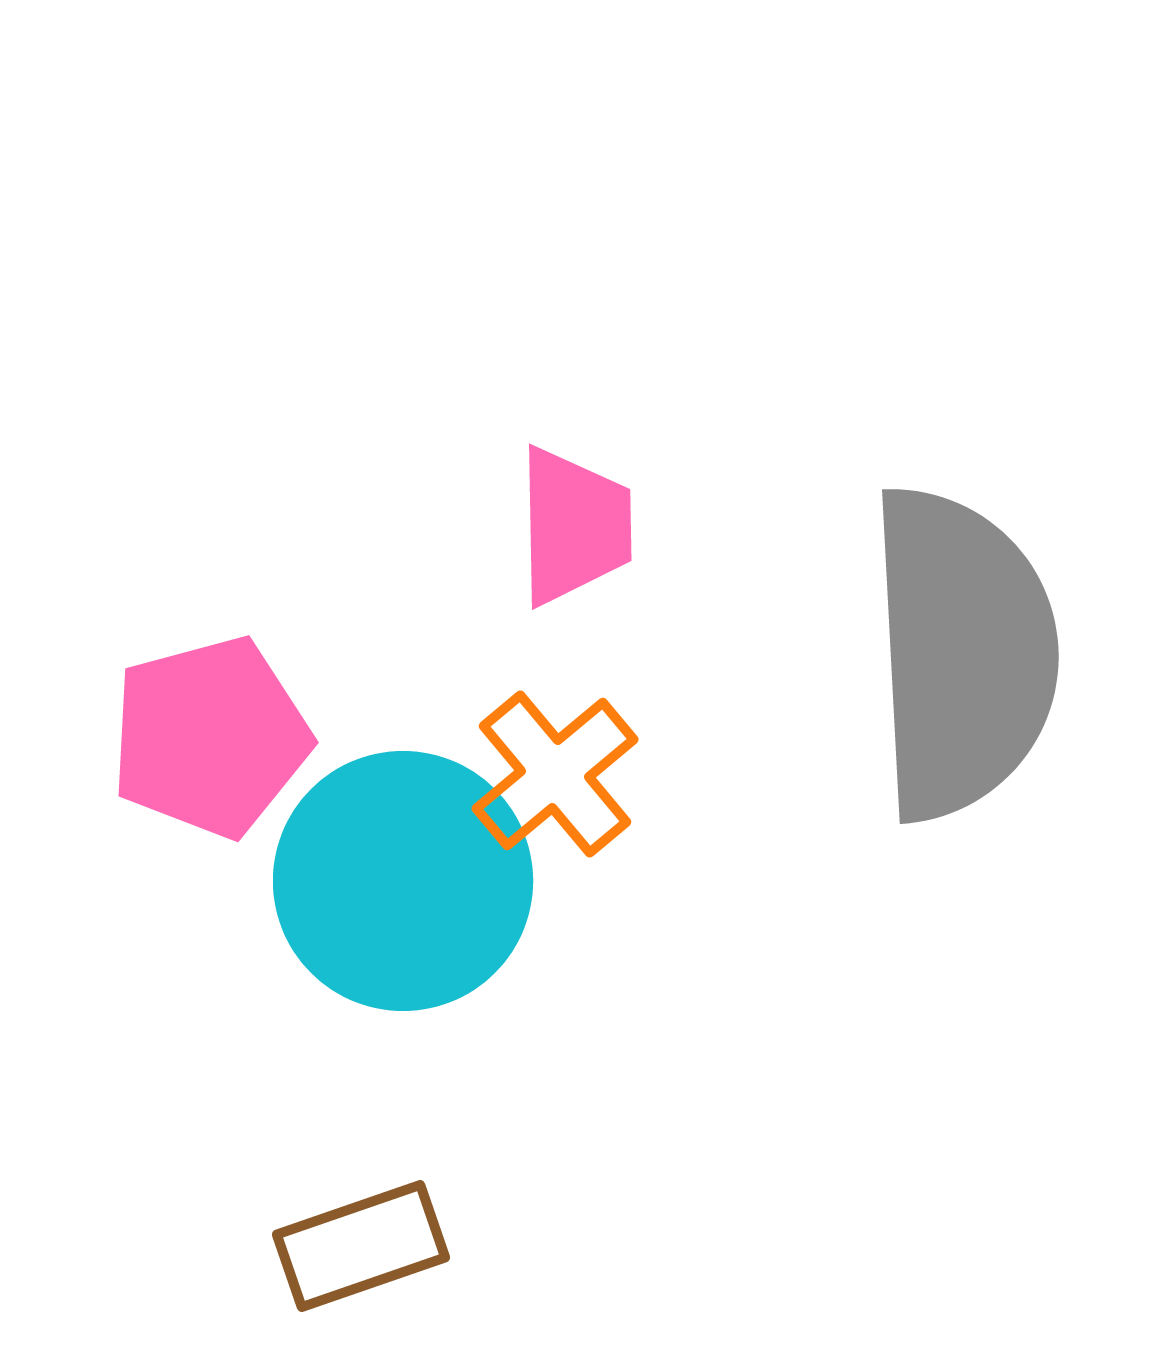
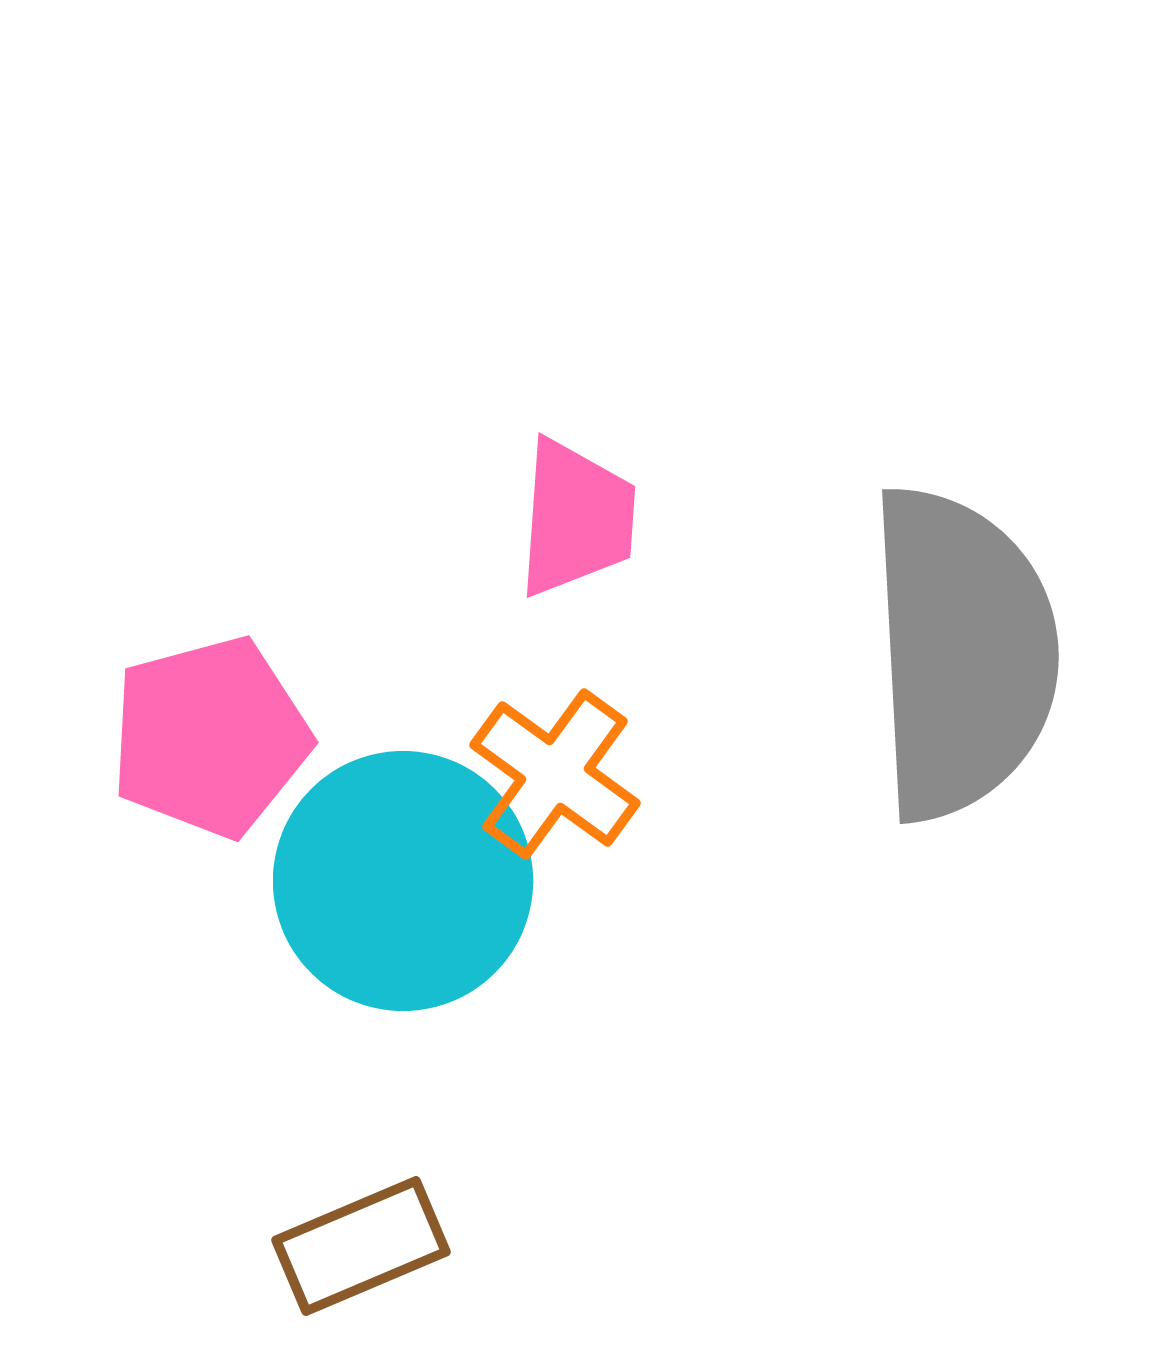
pink trapezoid: moved 2 px right, 8 px up; rotated 5 degrees clockwise
orange cross: rotated 14 degrees counterclockwise
brown rectangle: rotated 4 degrees counterclockwise
